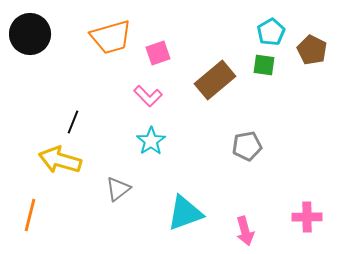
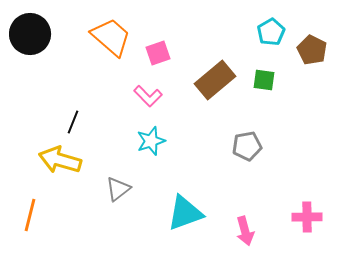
orange trapezoid: rotated 123 degrees counterclockwise
green square: moved 15 px down
cyan star: rotated 16 degrees clockwise
